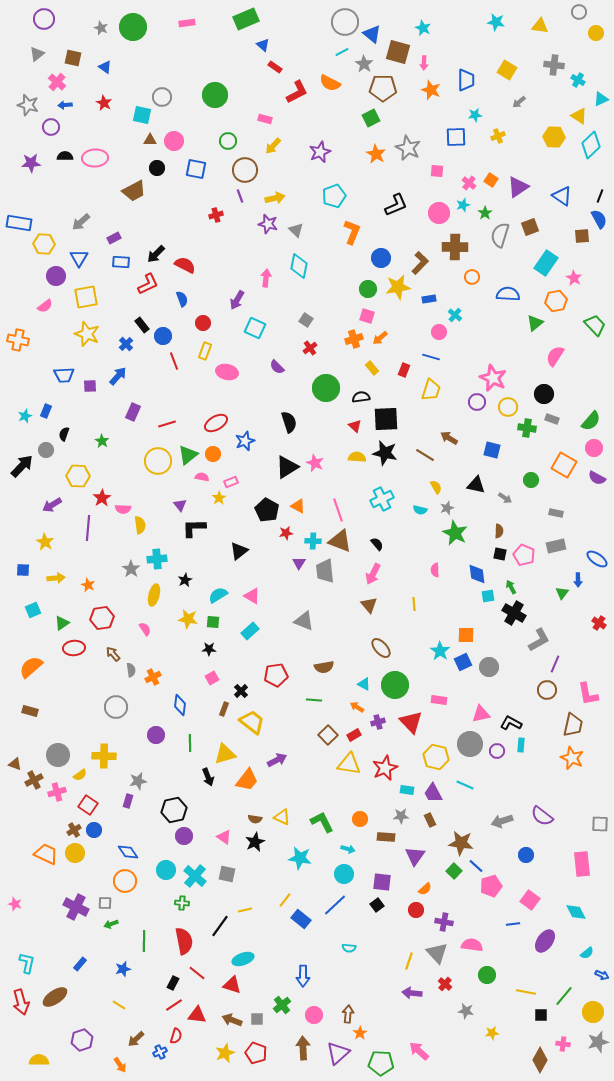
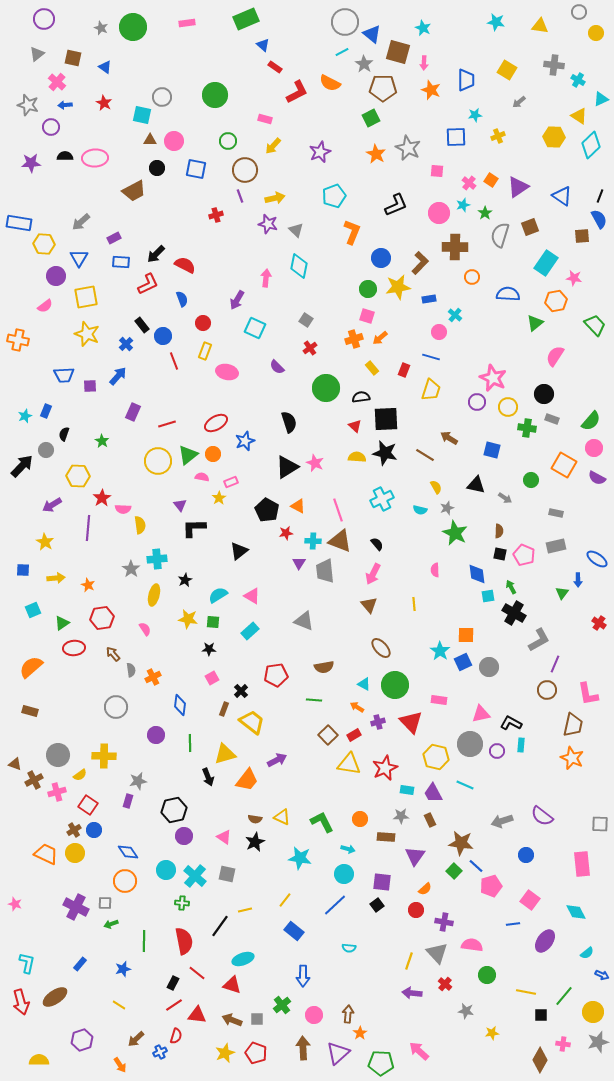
pink star at (574, 278): rotated 21 degrees counterclockwise
blue rectangle at (301, 919): moved 7 px left, 12 px down
